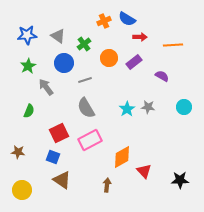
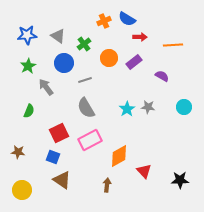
orange diamond: moved 3 px left, 1 px up
